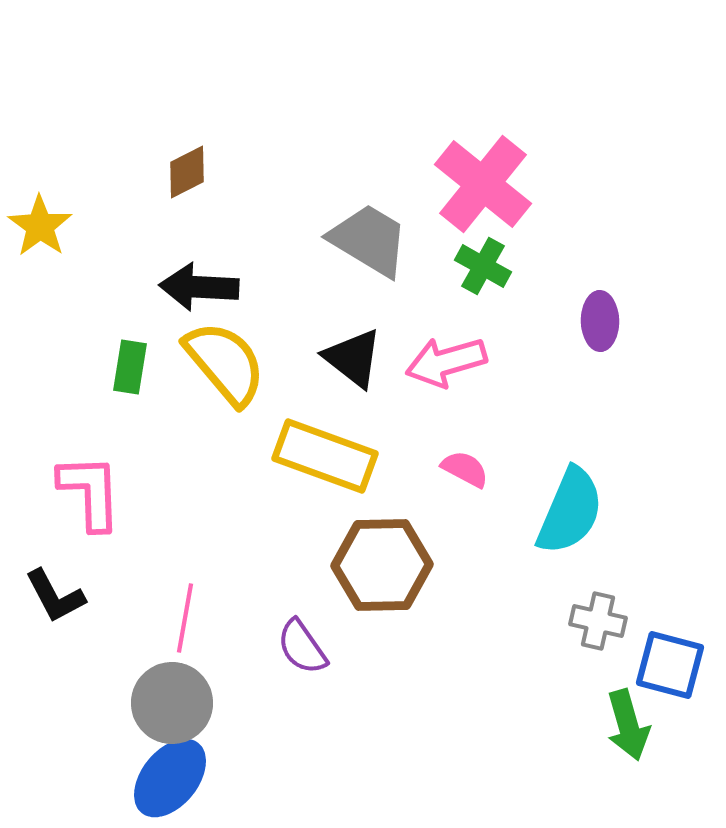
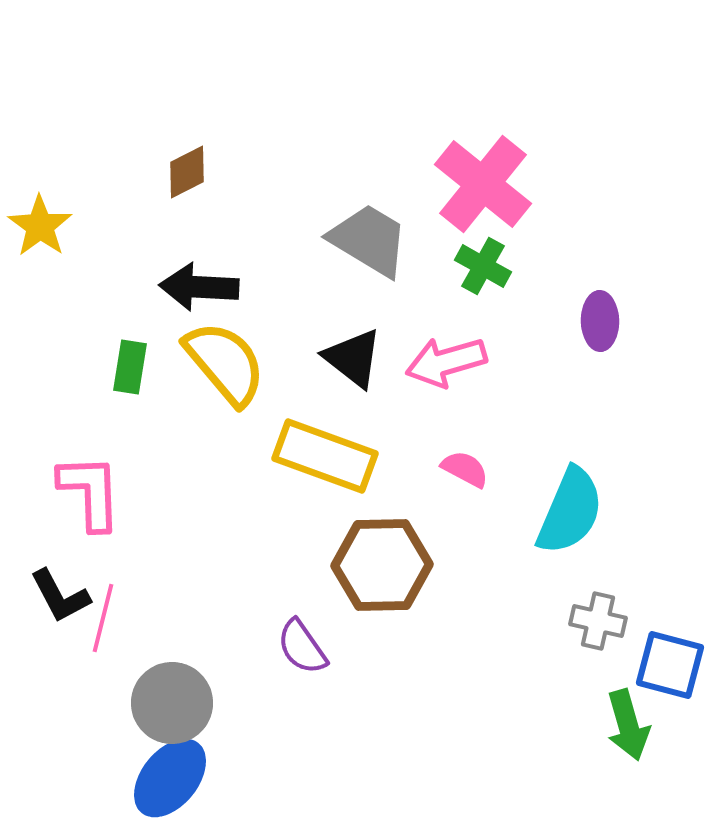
black L-shape: moved 5 px right
pink line: moved 82 px left; rotated 4 degrees clockwise
